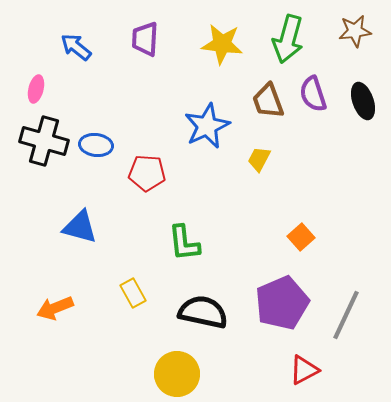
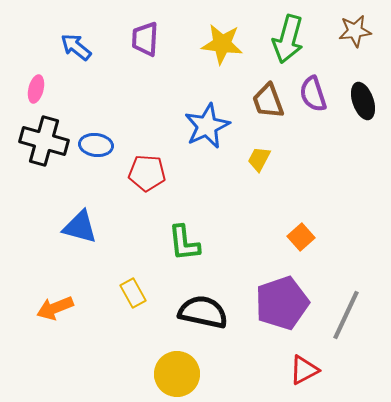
purple pentagon: rotated 4 degrees clockwise
